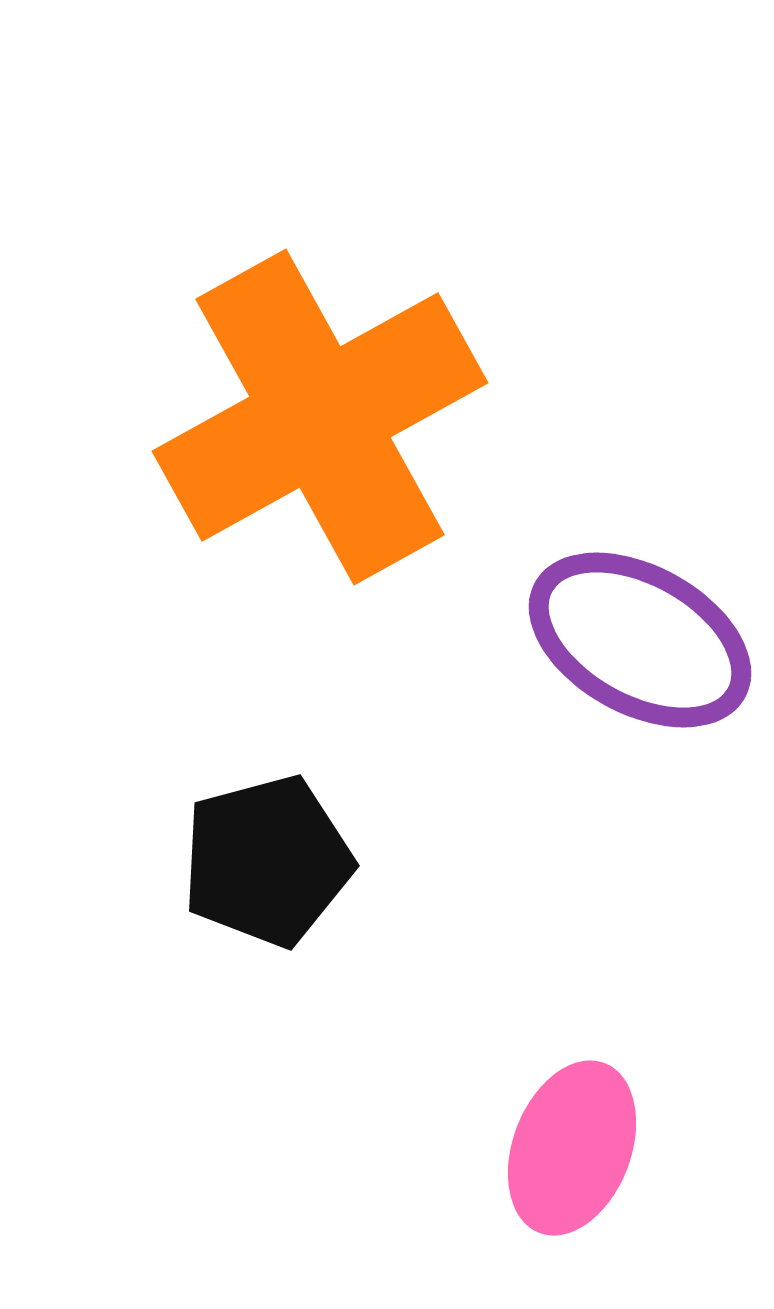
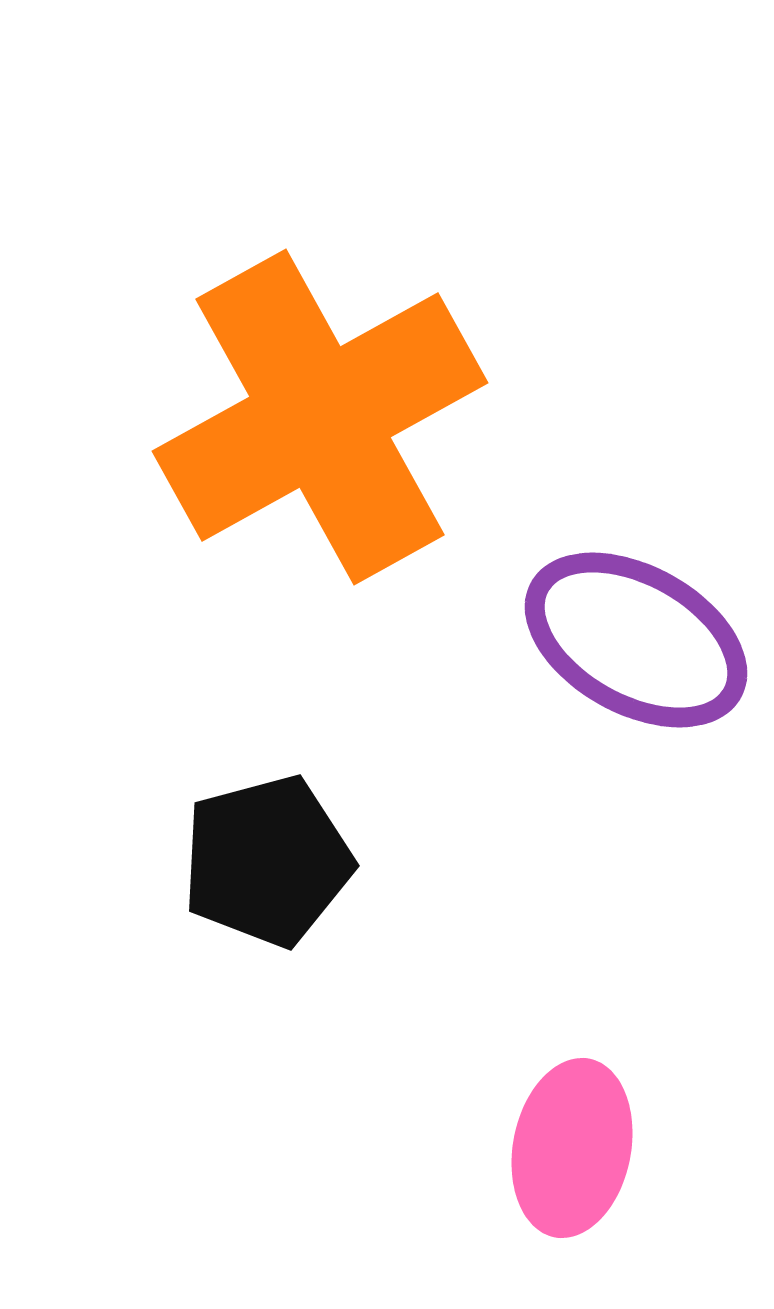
purple ellipse: moved 4 px left
pink ellipse: rotated 10 degrees counterclockwise
